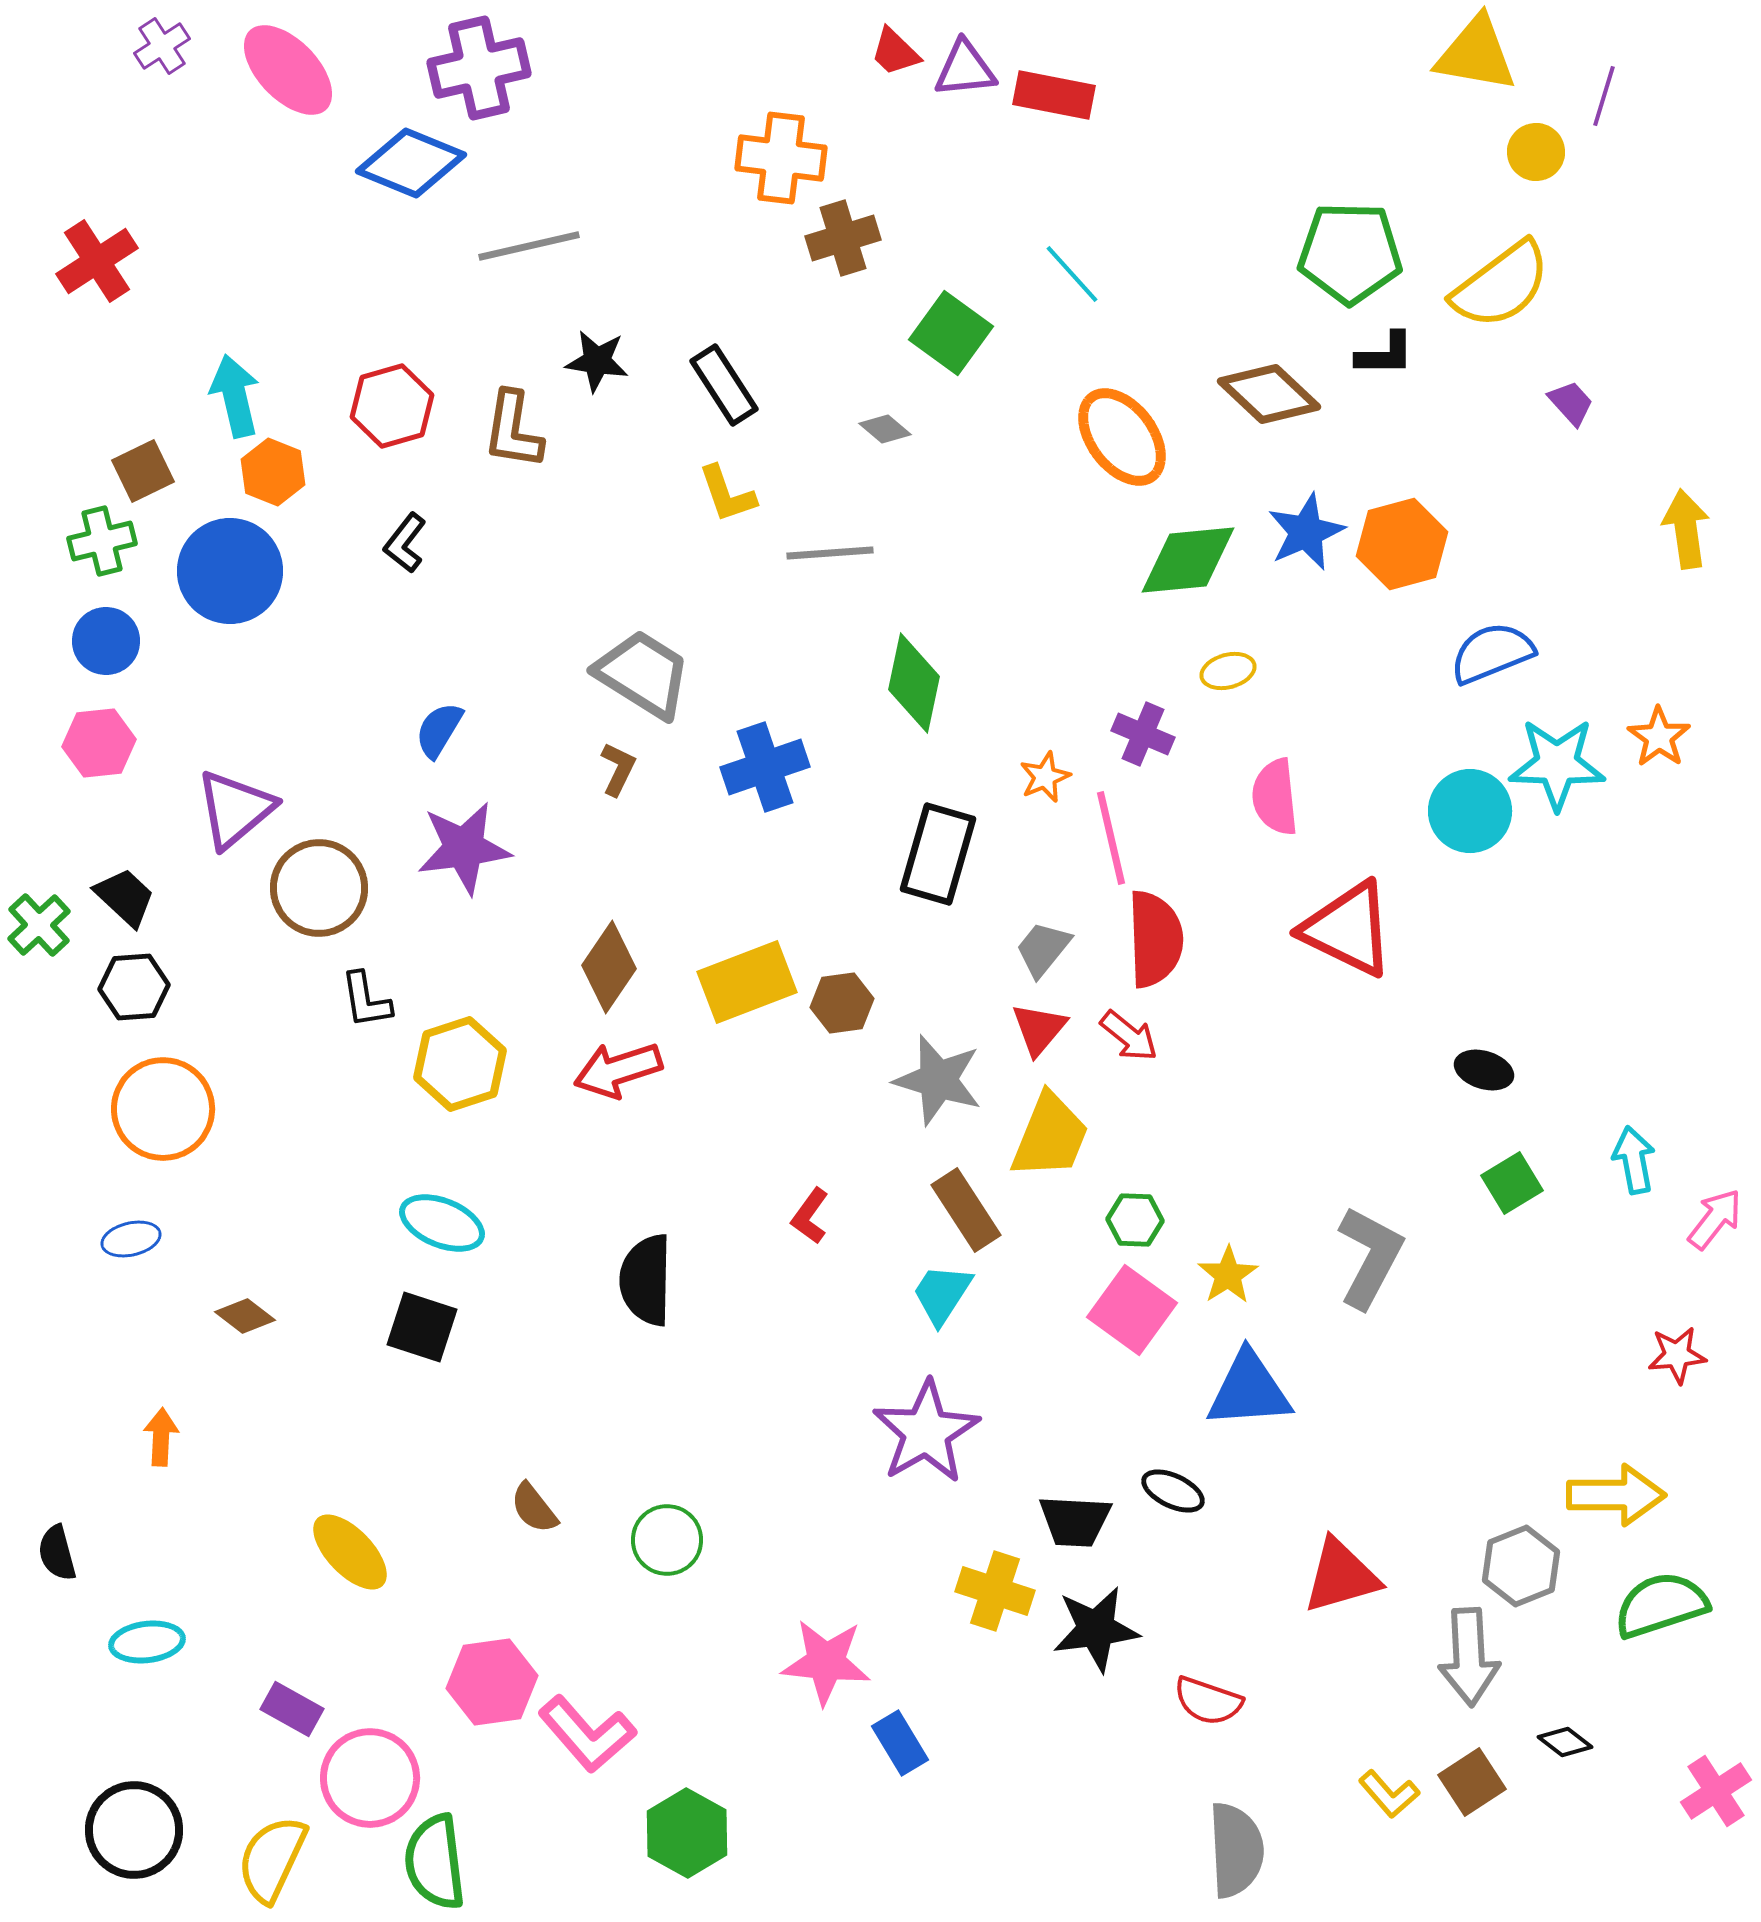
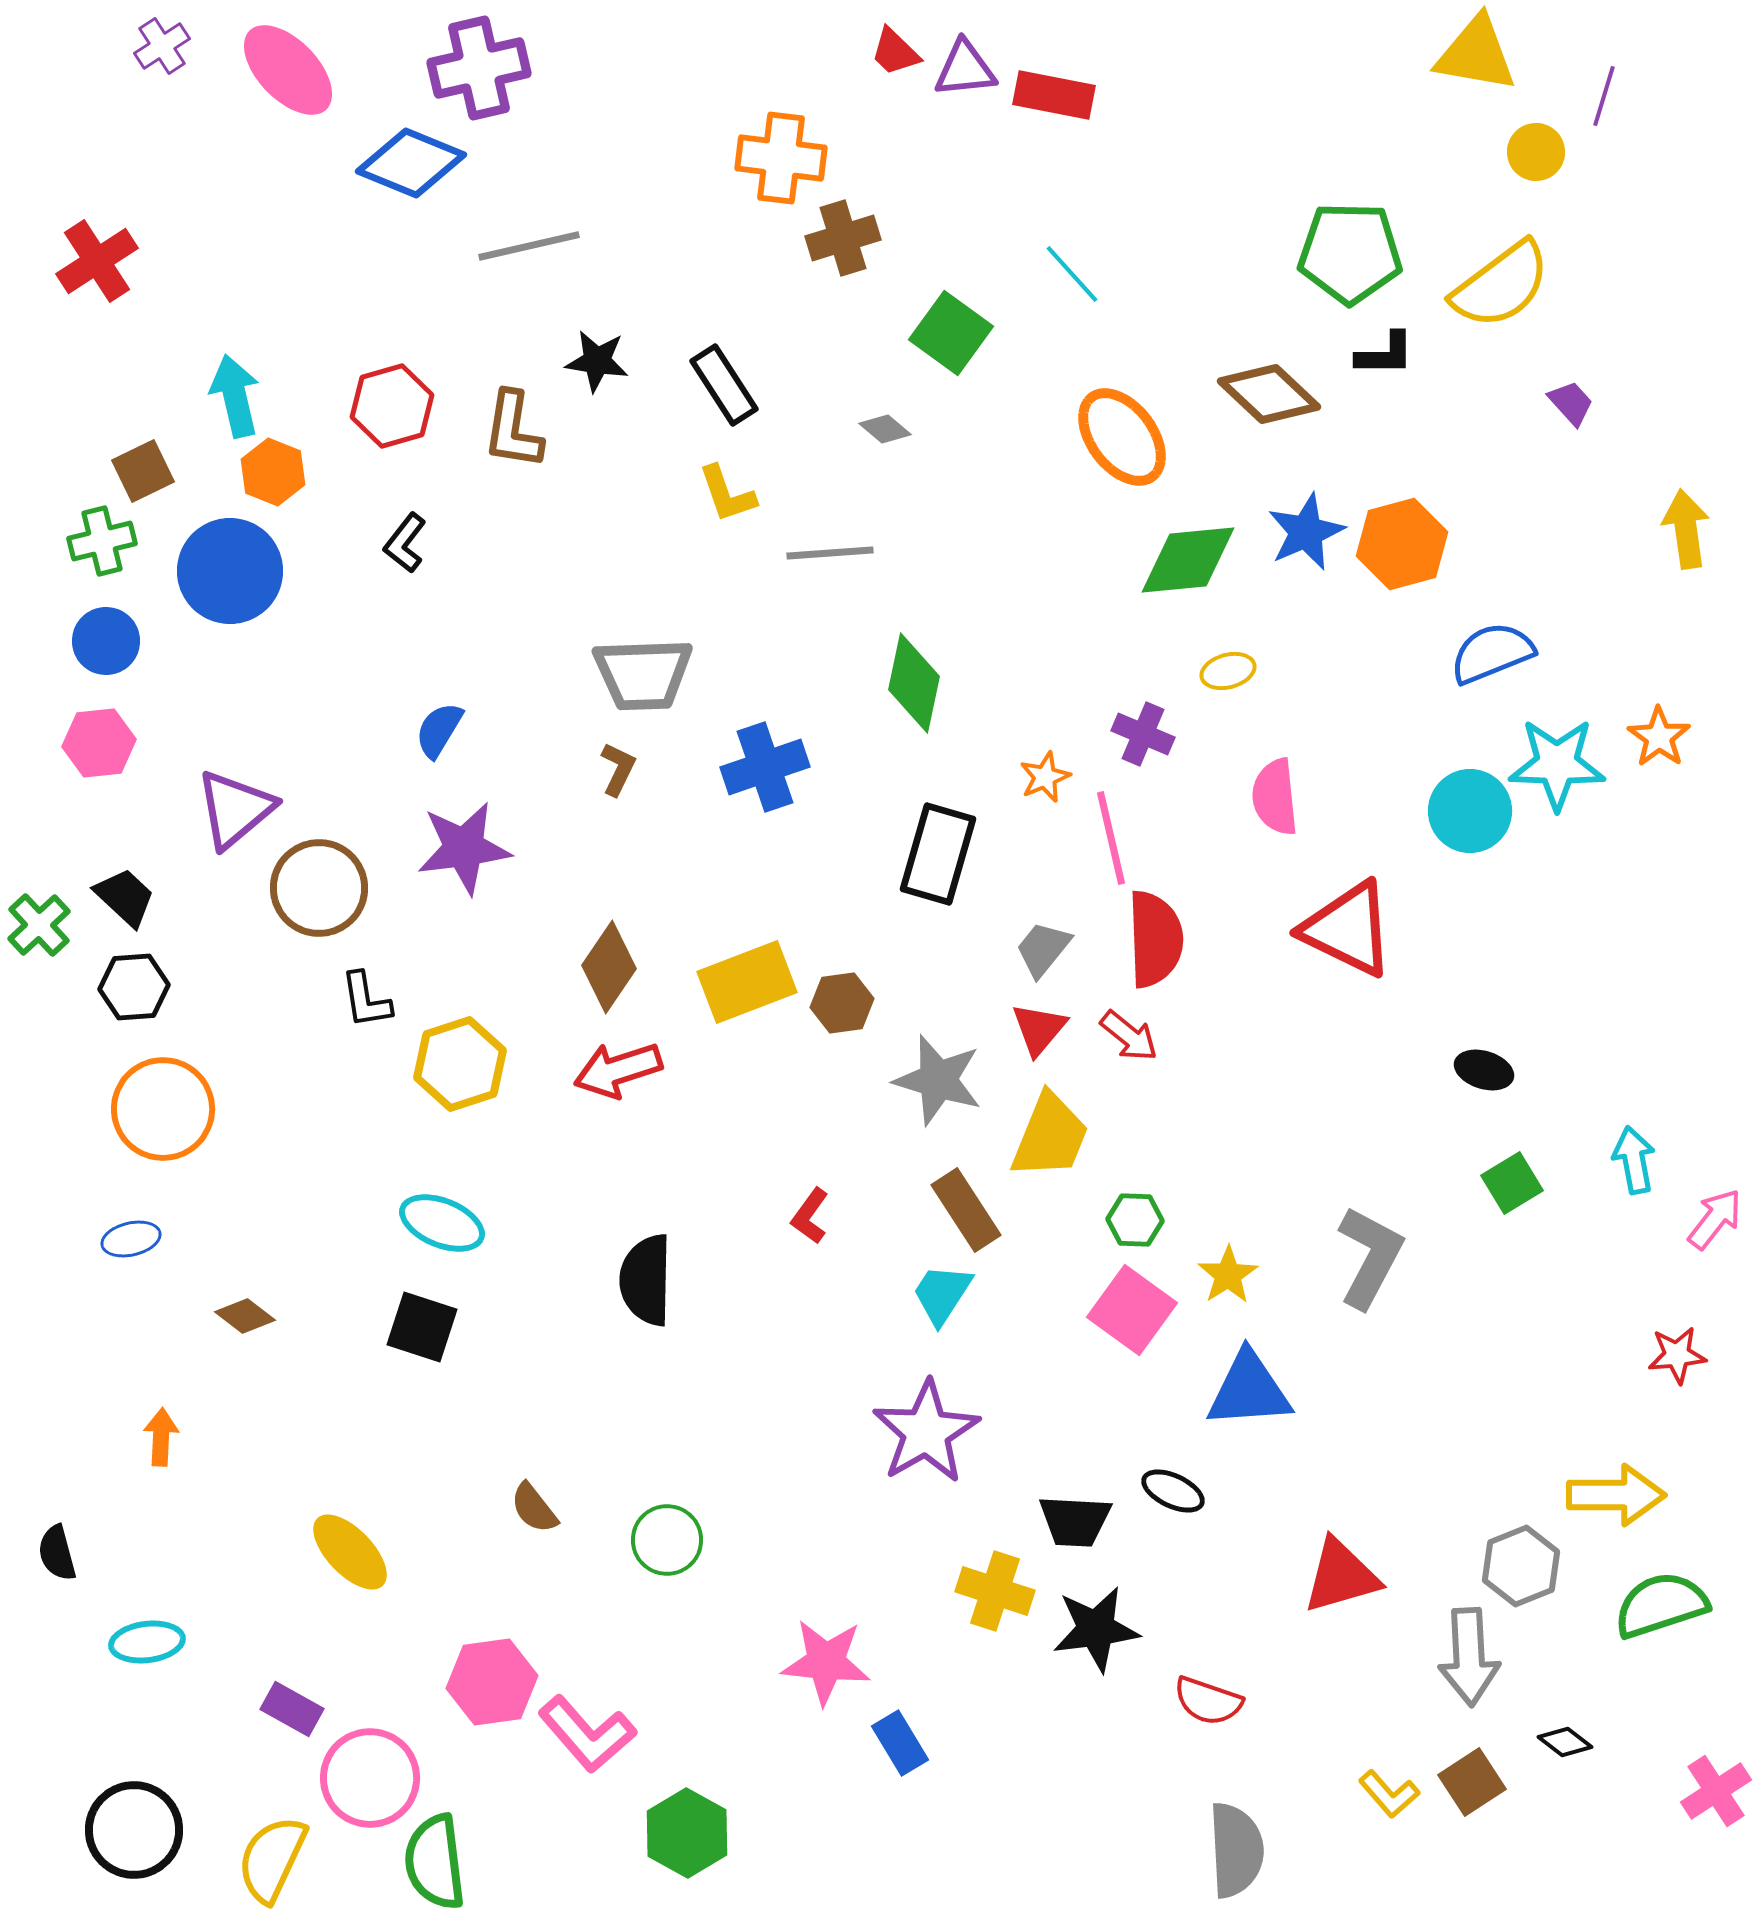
gray trapezoid at (643, 674): rotated 146 degrees clockwise
